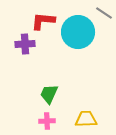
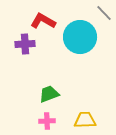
gray line: rotated 12 degrees clockwise
red L-shape: rotated 25 degrees clockwise
cyan circle: moved 2 px right, 5 px down
green trapezoid: rotated 45 degrees clockwise
yellow trapezoid: moved 1 px left, 1 px down
